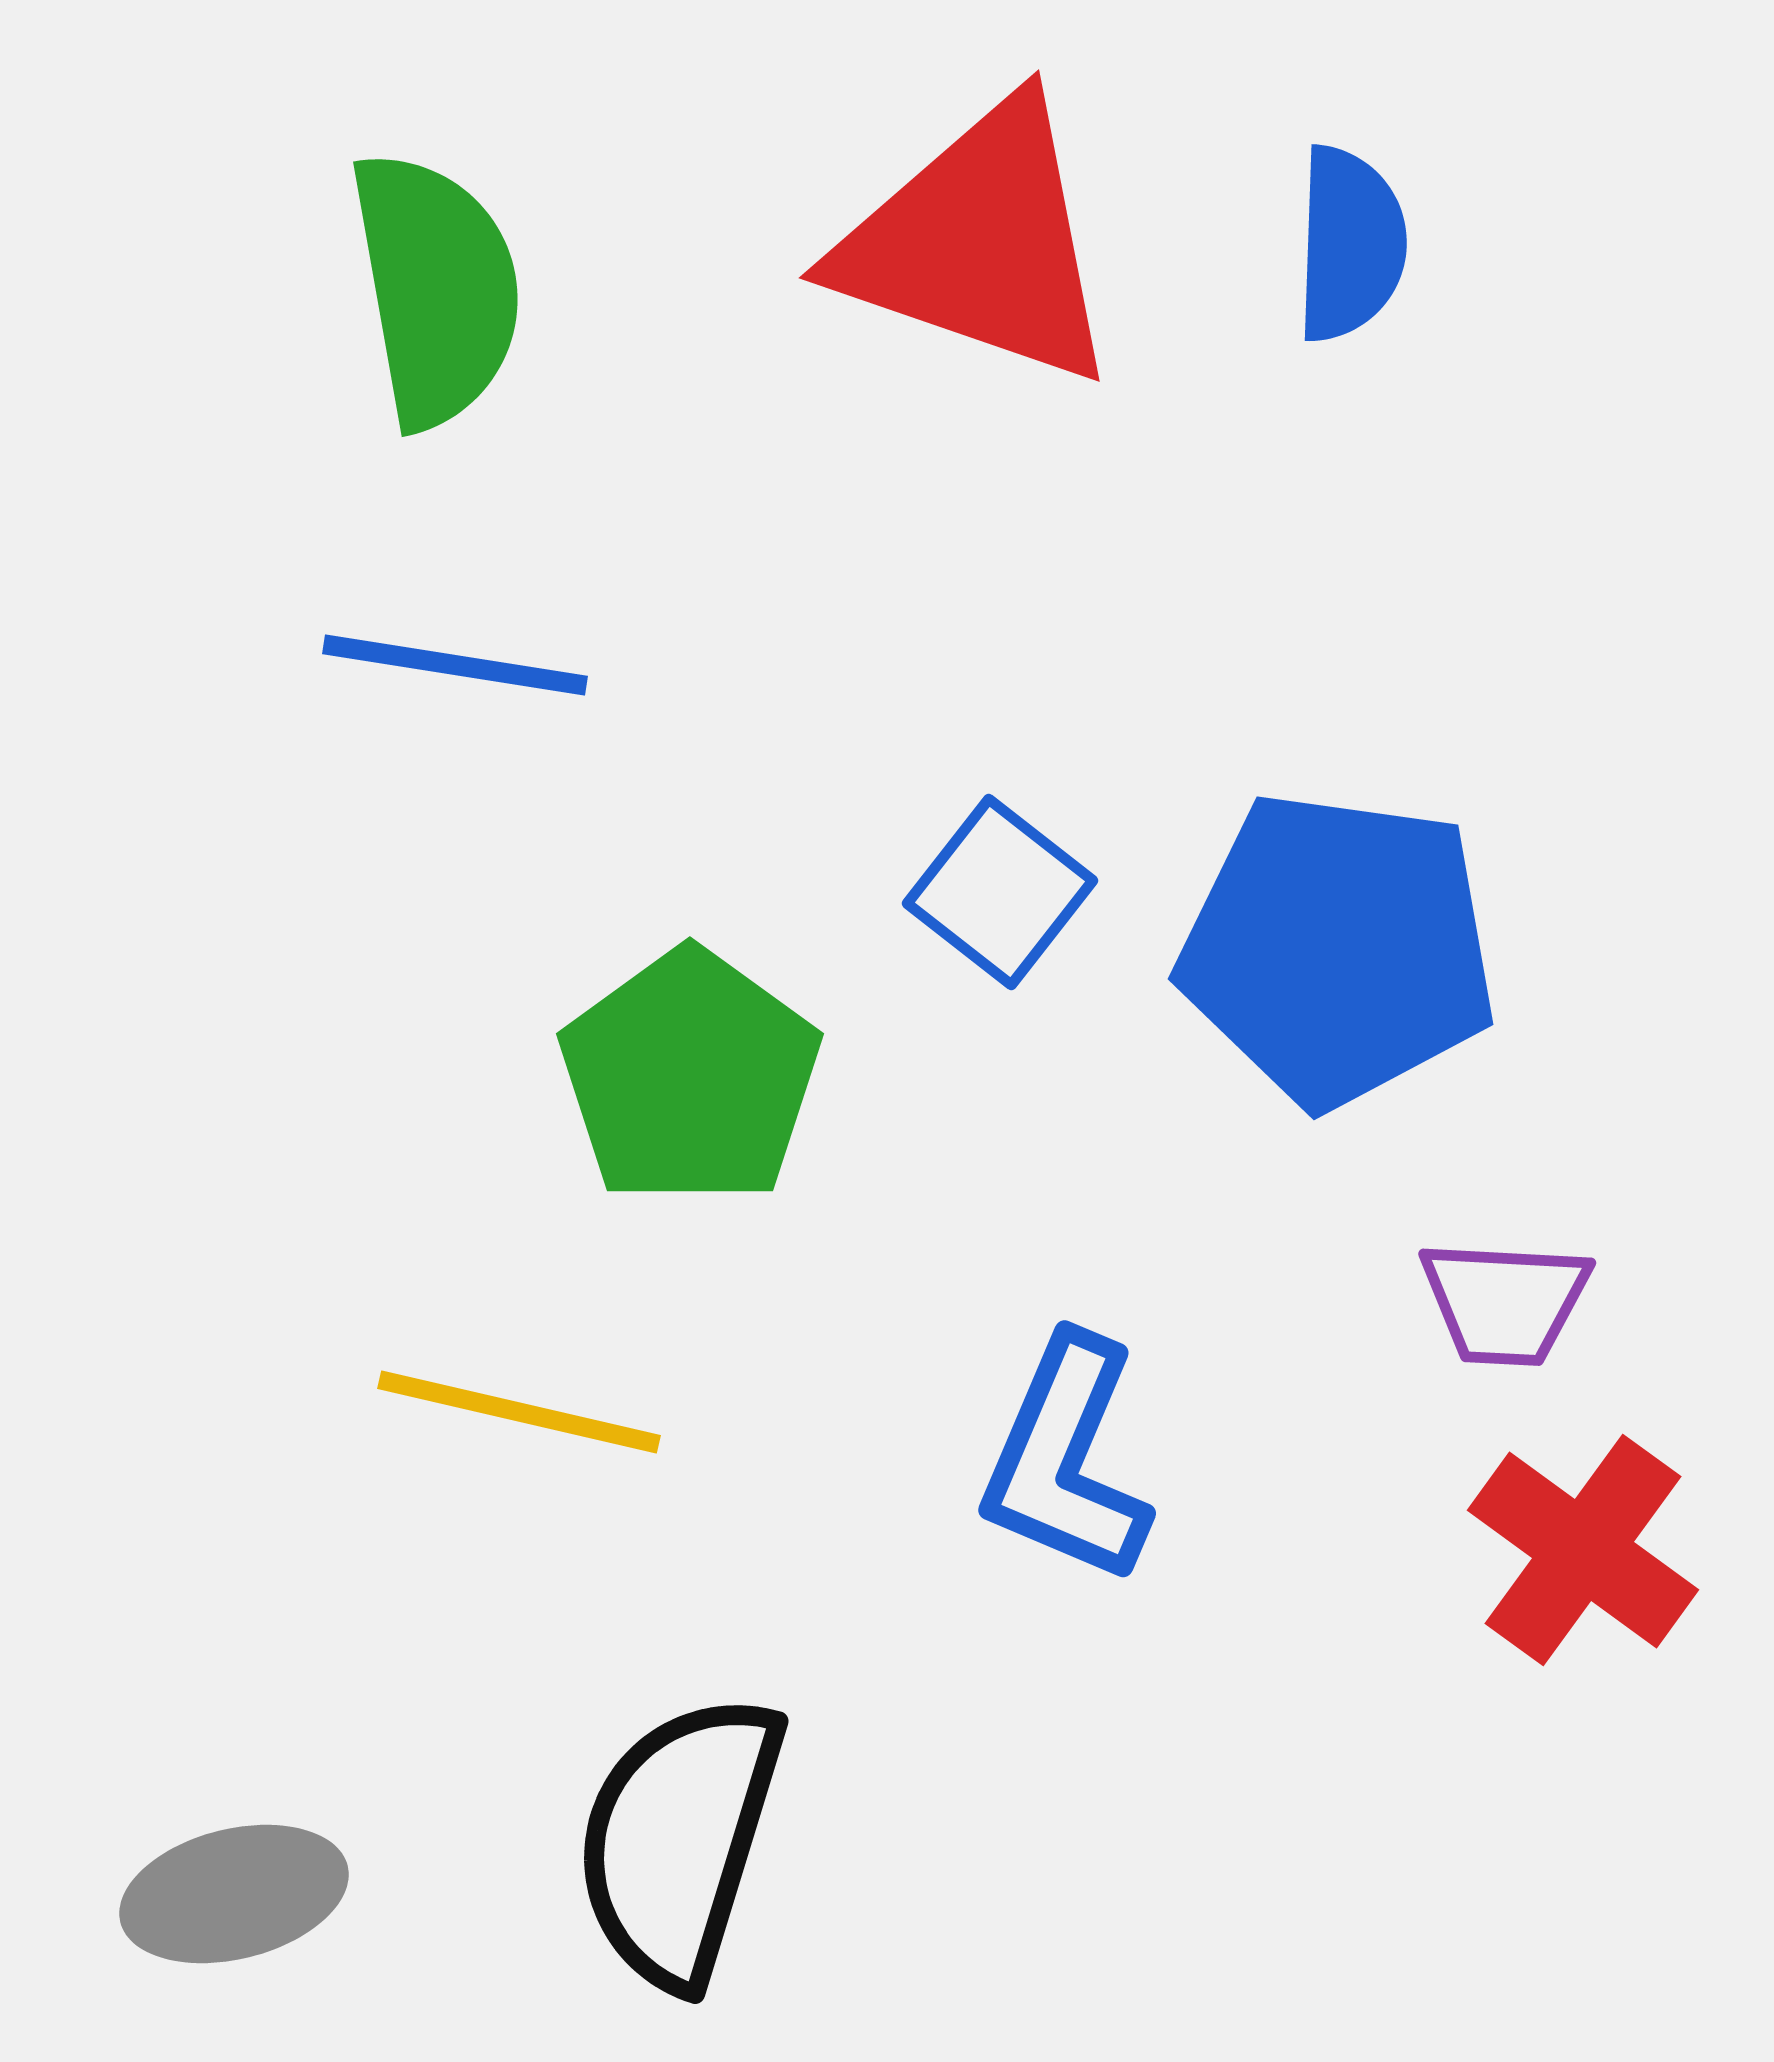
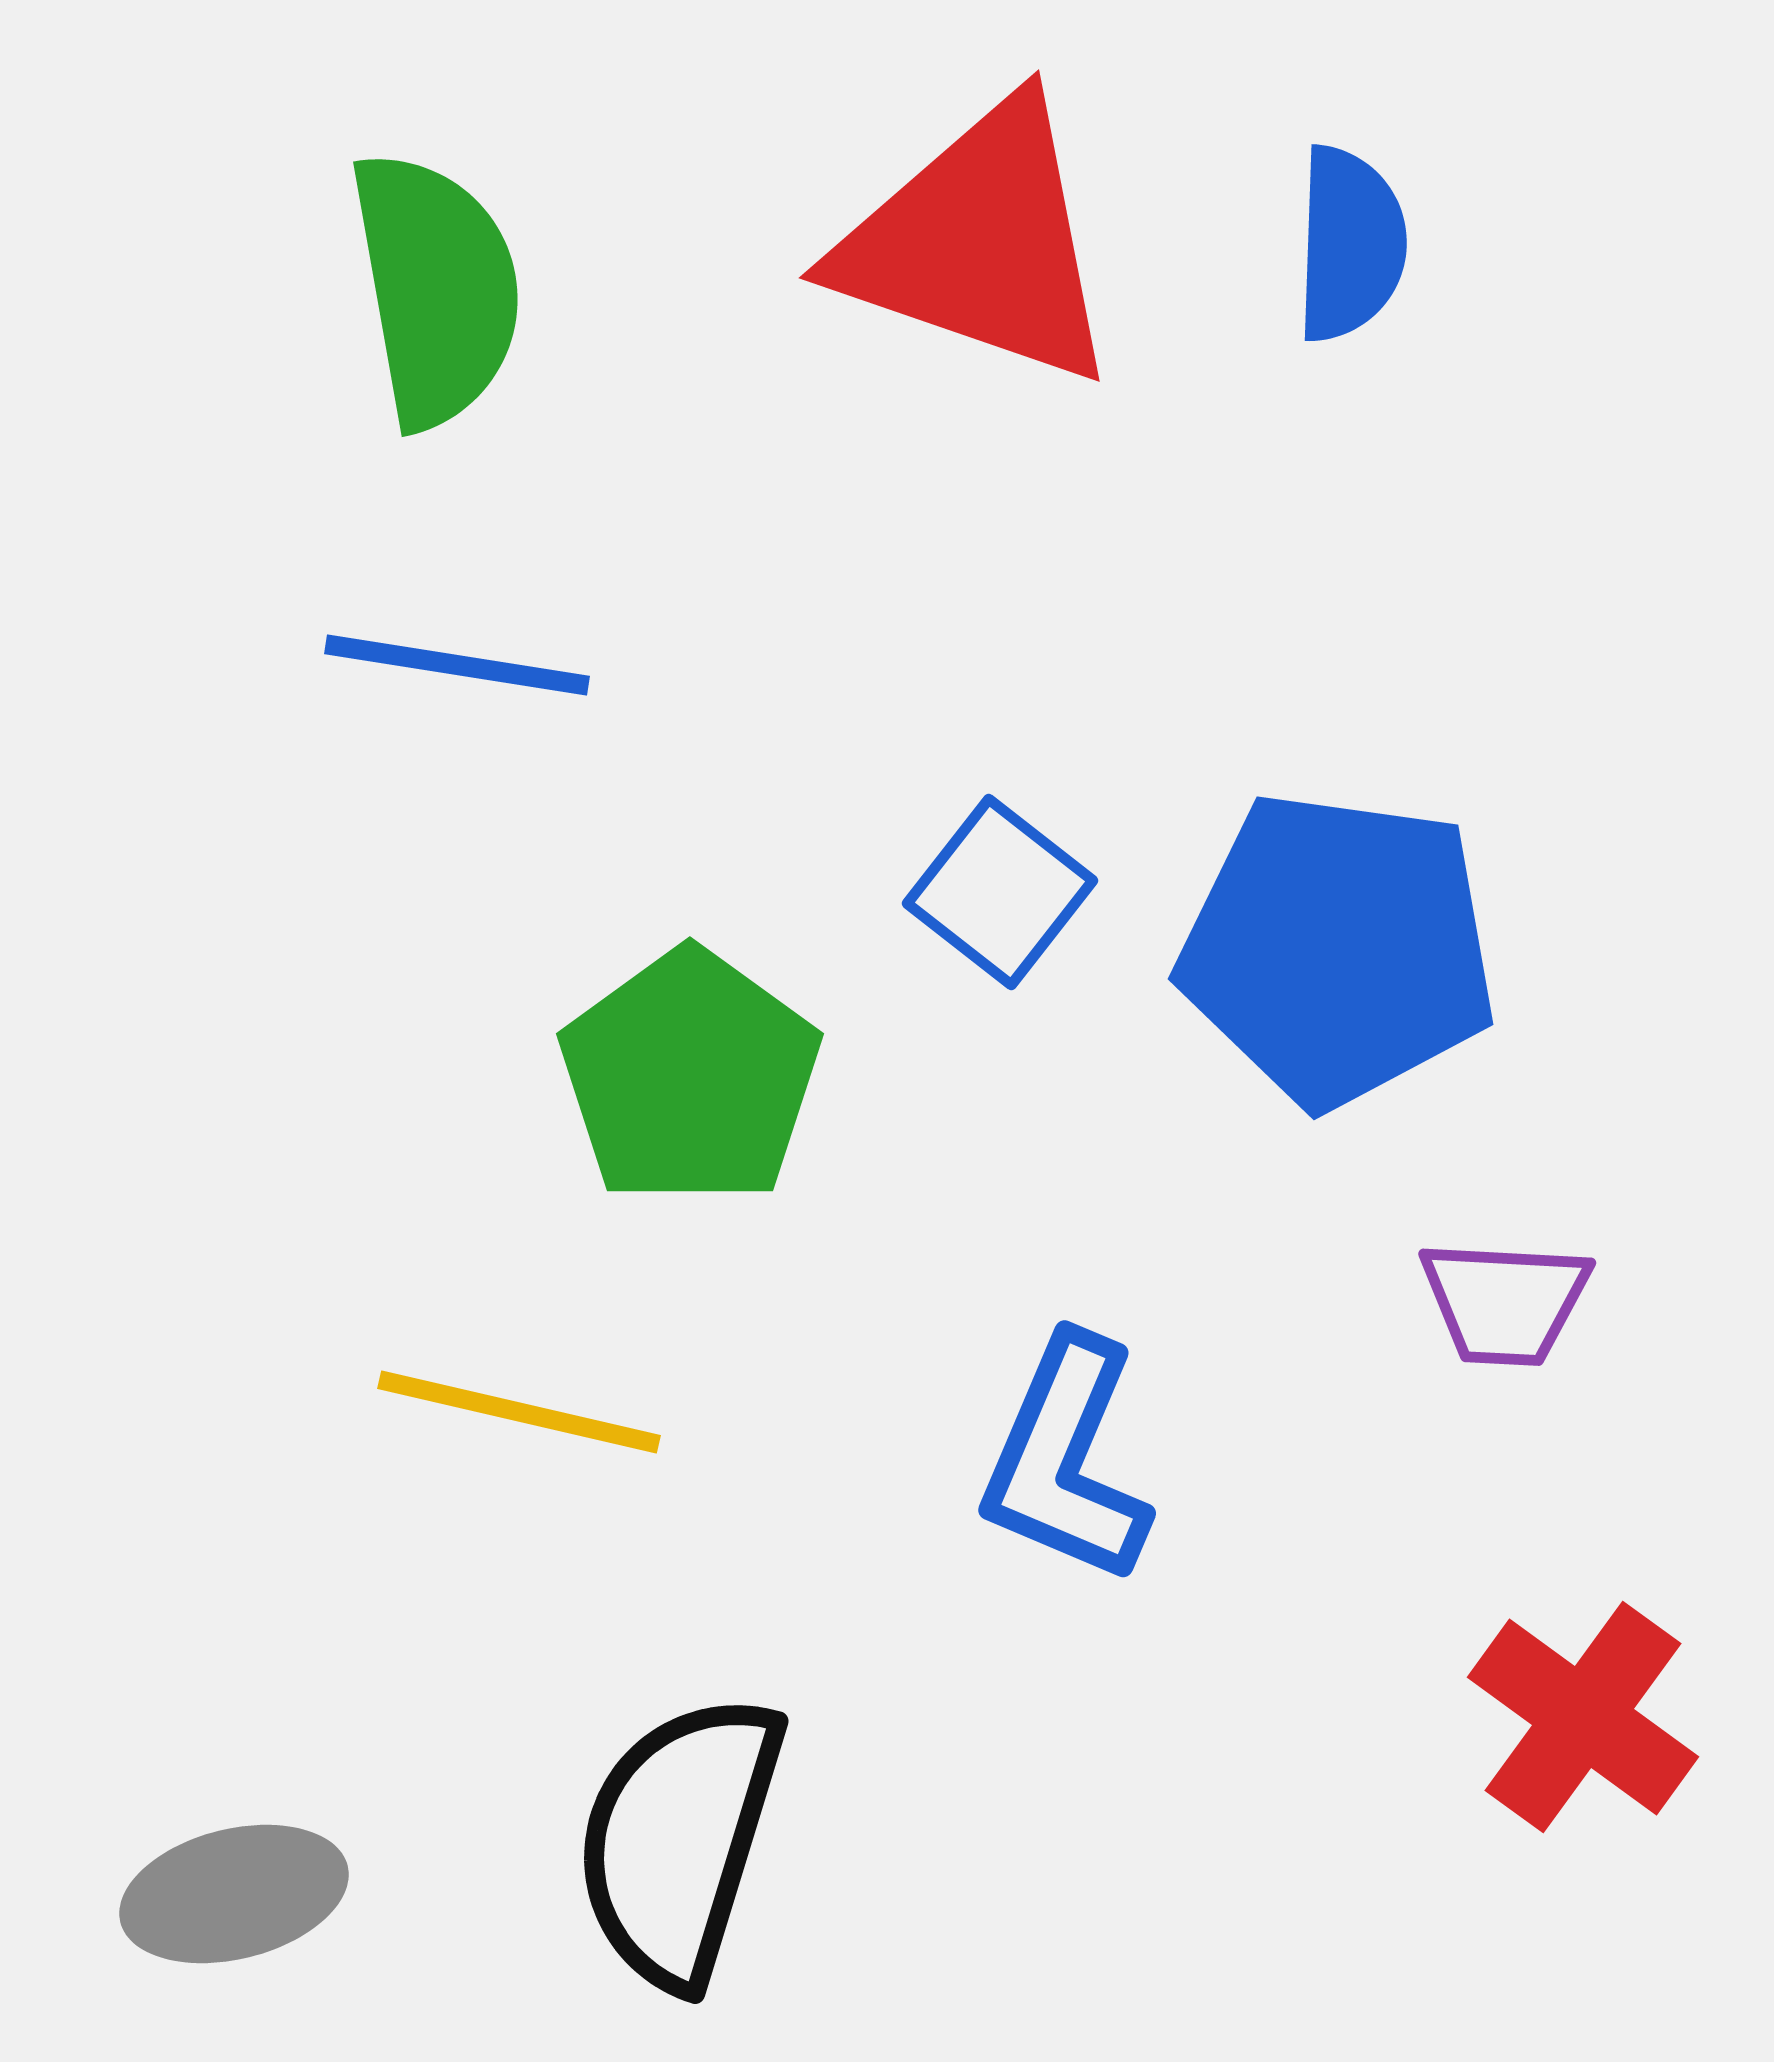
blue line: moved 2 px right
red cross: moved 167 px down
